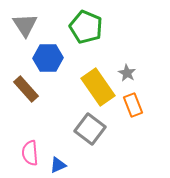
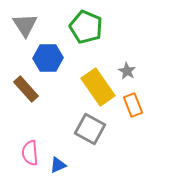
gray star: moved 2 px up
gray square: rotated 8 degrees counterclockwise
